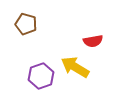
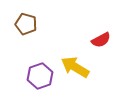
red semicircle: moved 8 px right, 1 px up; rotated 18 degrees counterclockwise
purple hexagon: moved 1 px left
